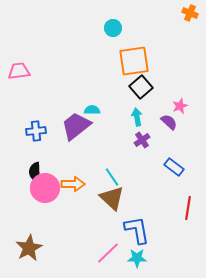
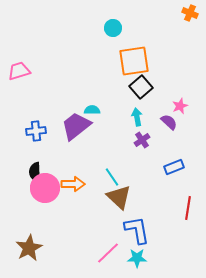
pink trapezoid: rotated 10 degrees counterclockwise
blue rectangle: rotated 60 degrees counterclockwise
brown triangle: moved 7 px right, 1 px up
